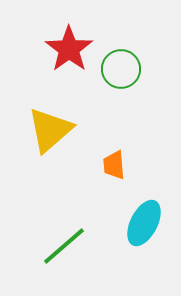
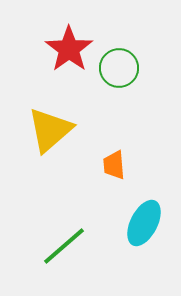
green circle: moved 2 px left, 1 px up
